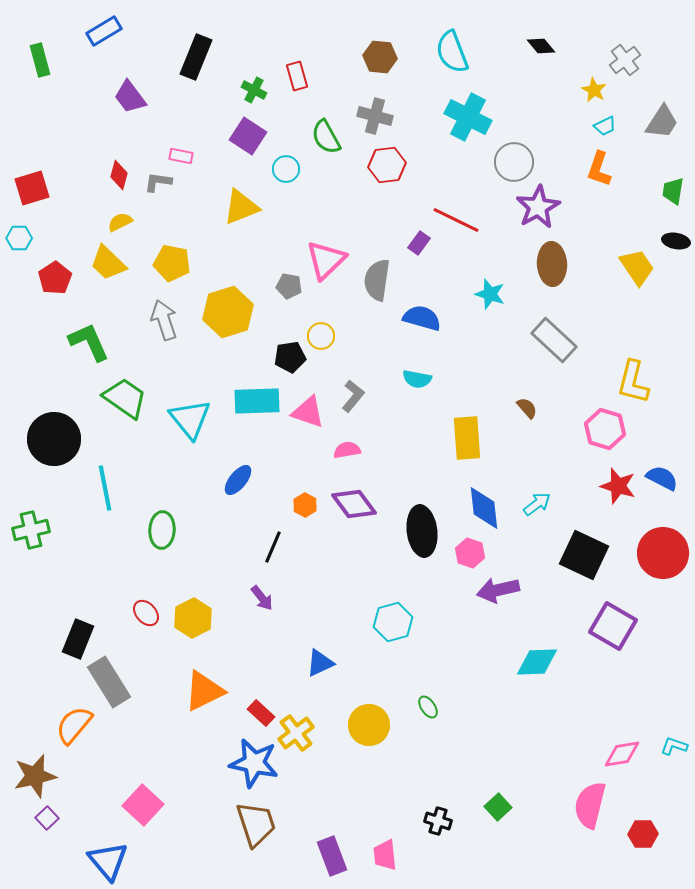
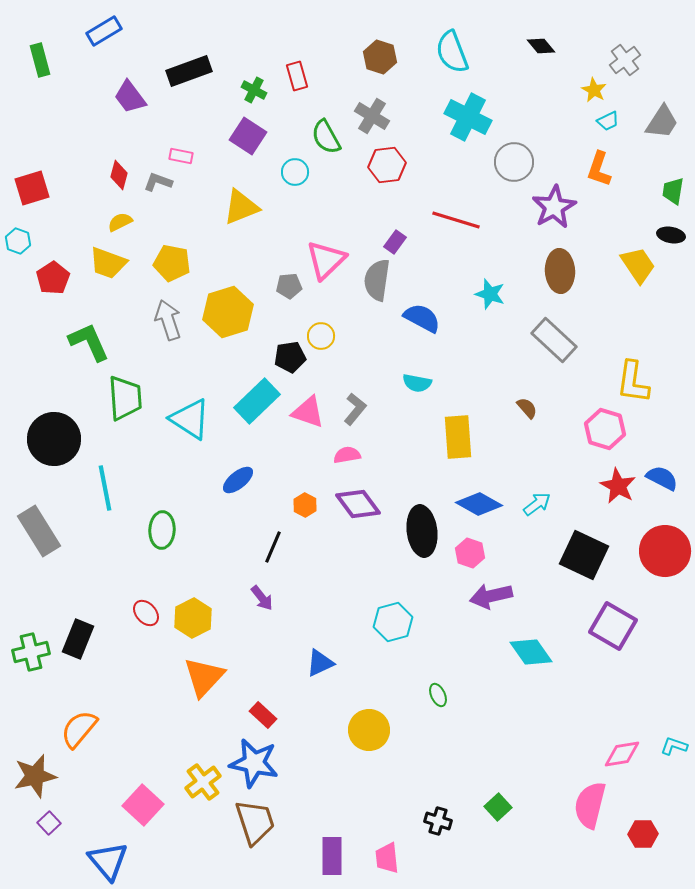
black rectangle at (196, 57): moved 7 px left, 14 px down; rotated 48 degrees clockwise
brown hexagon at (380, 57): rotated 12 degrees clockwise
gray cross at (375, 116): moved 3 px left; rotated 16 degrees clockwise
cyan trapezoid at (605, 126): moved 3 px right, 5 px up
cyan circle at (286, 169): moved 9 px right, 3 px down
gray L-shape at (158, 182): rotated 12 degrees clockwise
purple star at (538, 207): moved 16 px right
red line at (456, 220): rotated 9 degrees counterclockwise
cyan hexagon at (19, 238): moved 1 px left, 3 px down; rotated 20 degrees clockwise
black ellipse at (676, 241): moved 5 px left, 6 px up
purple rectangle at (419, 243): moved 24 px left, 1 px up
yellow trapezoid at (108, 263): rotated 24 degrees counterclockwise
brown ellipse at (552, 264): moved 8 px right, 7 px down
yellow trapezoid at (637, 267): moved 1 px right, 2 px up
red pentagon at (55, 278): moved 2 px left
gray pentagon at (289, 286): rotated 15 degrees counterclockwise
blue semicircle at (422, 318): rotated 12 degrees clockwise
gray arrow at (164, 320): moved 4 px right
cyan semicircle at (417, 379): moved 4 px down
yellow L-shape at (633, 382): rotated 6 degrees counterclockwise
gray L-shape at (353, 396): moved 2 px right, 13 px down
green trapezoid at (125, 398): rotated 51 degrees clockwise
cyan rectangle at (257, 401): rotated 42 degrees counterclockwise
cyan triangle at (190, 419): rotated 18 degrees counterclockwise
yellow rectangle at (467, 438): moved 9 px left, 1 px up
pink semicircle at (347, 450): moved 5 px down
blue ellipse at (238, 480): rotated 12 degrees clockwise
red star at (618, 486): rotated 12 degrees clockwise
purple diamond at (354, 504): moved 4 px right
blue diamond at (484, 508): moved 5 px left, 4 px up; rotated 54 degrees counterclockwise
green cross at (31, 530): moved 122 px down
red circle at (663, 553): moved 2 px right, 2 px up
purple arrow at (498, 590): moved 7 px left, 6 px down
cyan diamond at (537, 662): moved 6 px left, 10 px up; rotated 57 degrees clockwise
gray rectangle at (109, 682): moved 70 px left, 151 px up
orange triangle at (204, 691): moved 14 px up; rotated 21 degrees counterclockwise
green ellipse at (428, 707): moved 10 px right, 12 px up; rotated 10 degrees clockwise
red rectangle at (261, 713): moved 2 px right, 2 px down
orange semicircle at (74, 725): moved 5 px right, 4 px down
yellow circle at (369, 725): moved 5 px down
yellow cross at (296, 733): moved 93 px left, 49 px down
purple square at (47, 818): moved 2 px right, 5 px down
brown trapezoid at (256, 824): moved 1 px left, 2 px up
pink trapezoid at (385, 855): moved 2 px right, 3 px down
purple rectangle at (332, 856): rotated 21 degrees clockwise
